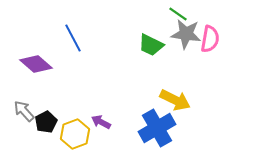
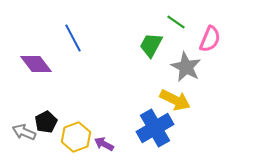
green line: moved 2 px left, 8 px down
gray star: moved 33 px down; rotated 20 degrees clockwise
pink semicircle: rotated 12 degrees clockwise
green trapezoid: rotated 92 degrees clockwise
purple diamond: rotated 12 degrees clockwise
gray arrow: moved 21 px down; rotated 25 degrees counterclockwise
purple arrow: moved 3 px right, 22 px down
blue cross: moved 2 px left
yellow hexagon: moved 1 px right, 3 px down
